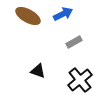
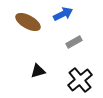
brown ellipse: moved 6 px down
black triangle: rotated 35 degrees counterclockwise
